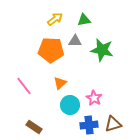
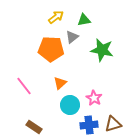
yellow arrow: moved 1 px right, 2 px up
gray triangle: moved 3 px left, 4 px up; rotated 40 degrees counterclockwise
orange pentagon: moved 1 px up
